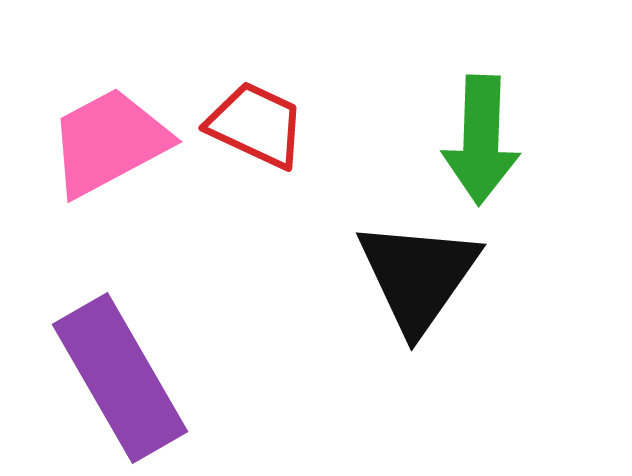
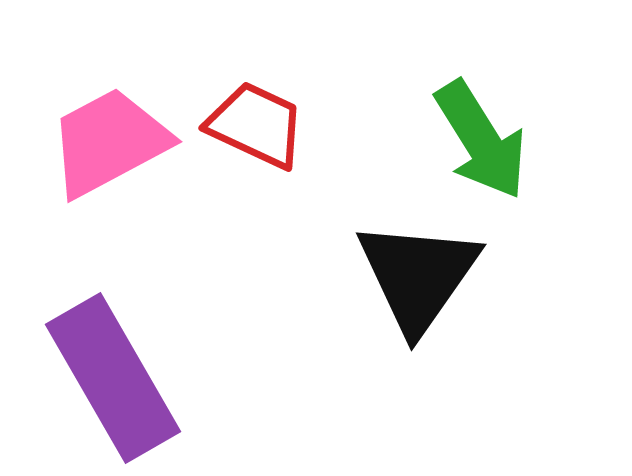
green arrow: rotated 34 degrees counterclockwise
purple rectangle: moved 7 px left
